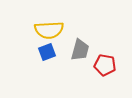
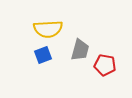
yellow semicircle: moved 1 px left, 1 px up
blue square: moved 4 px left, 3 px down
